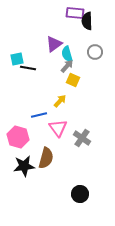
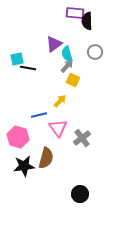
gray cross: rotated 18 degrees clockwise
